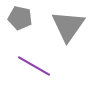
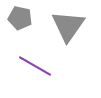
purple line: moved 1 px right
